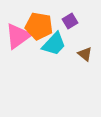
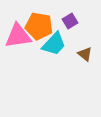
pink triangle: rotated 28 degrees clockwise
